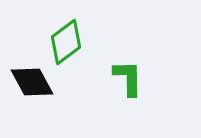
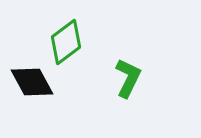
green L-shape: rotated 27 degrees clockwise
